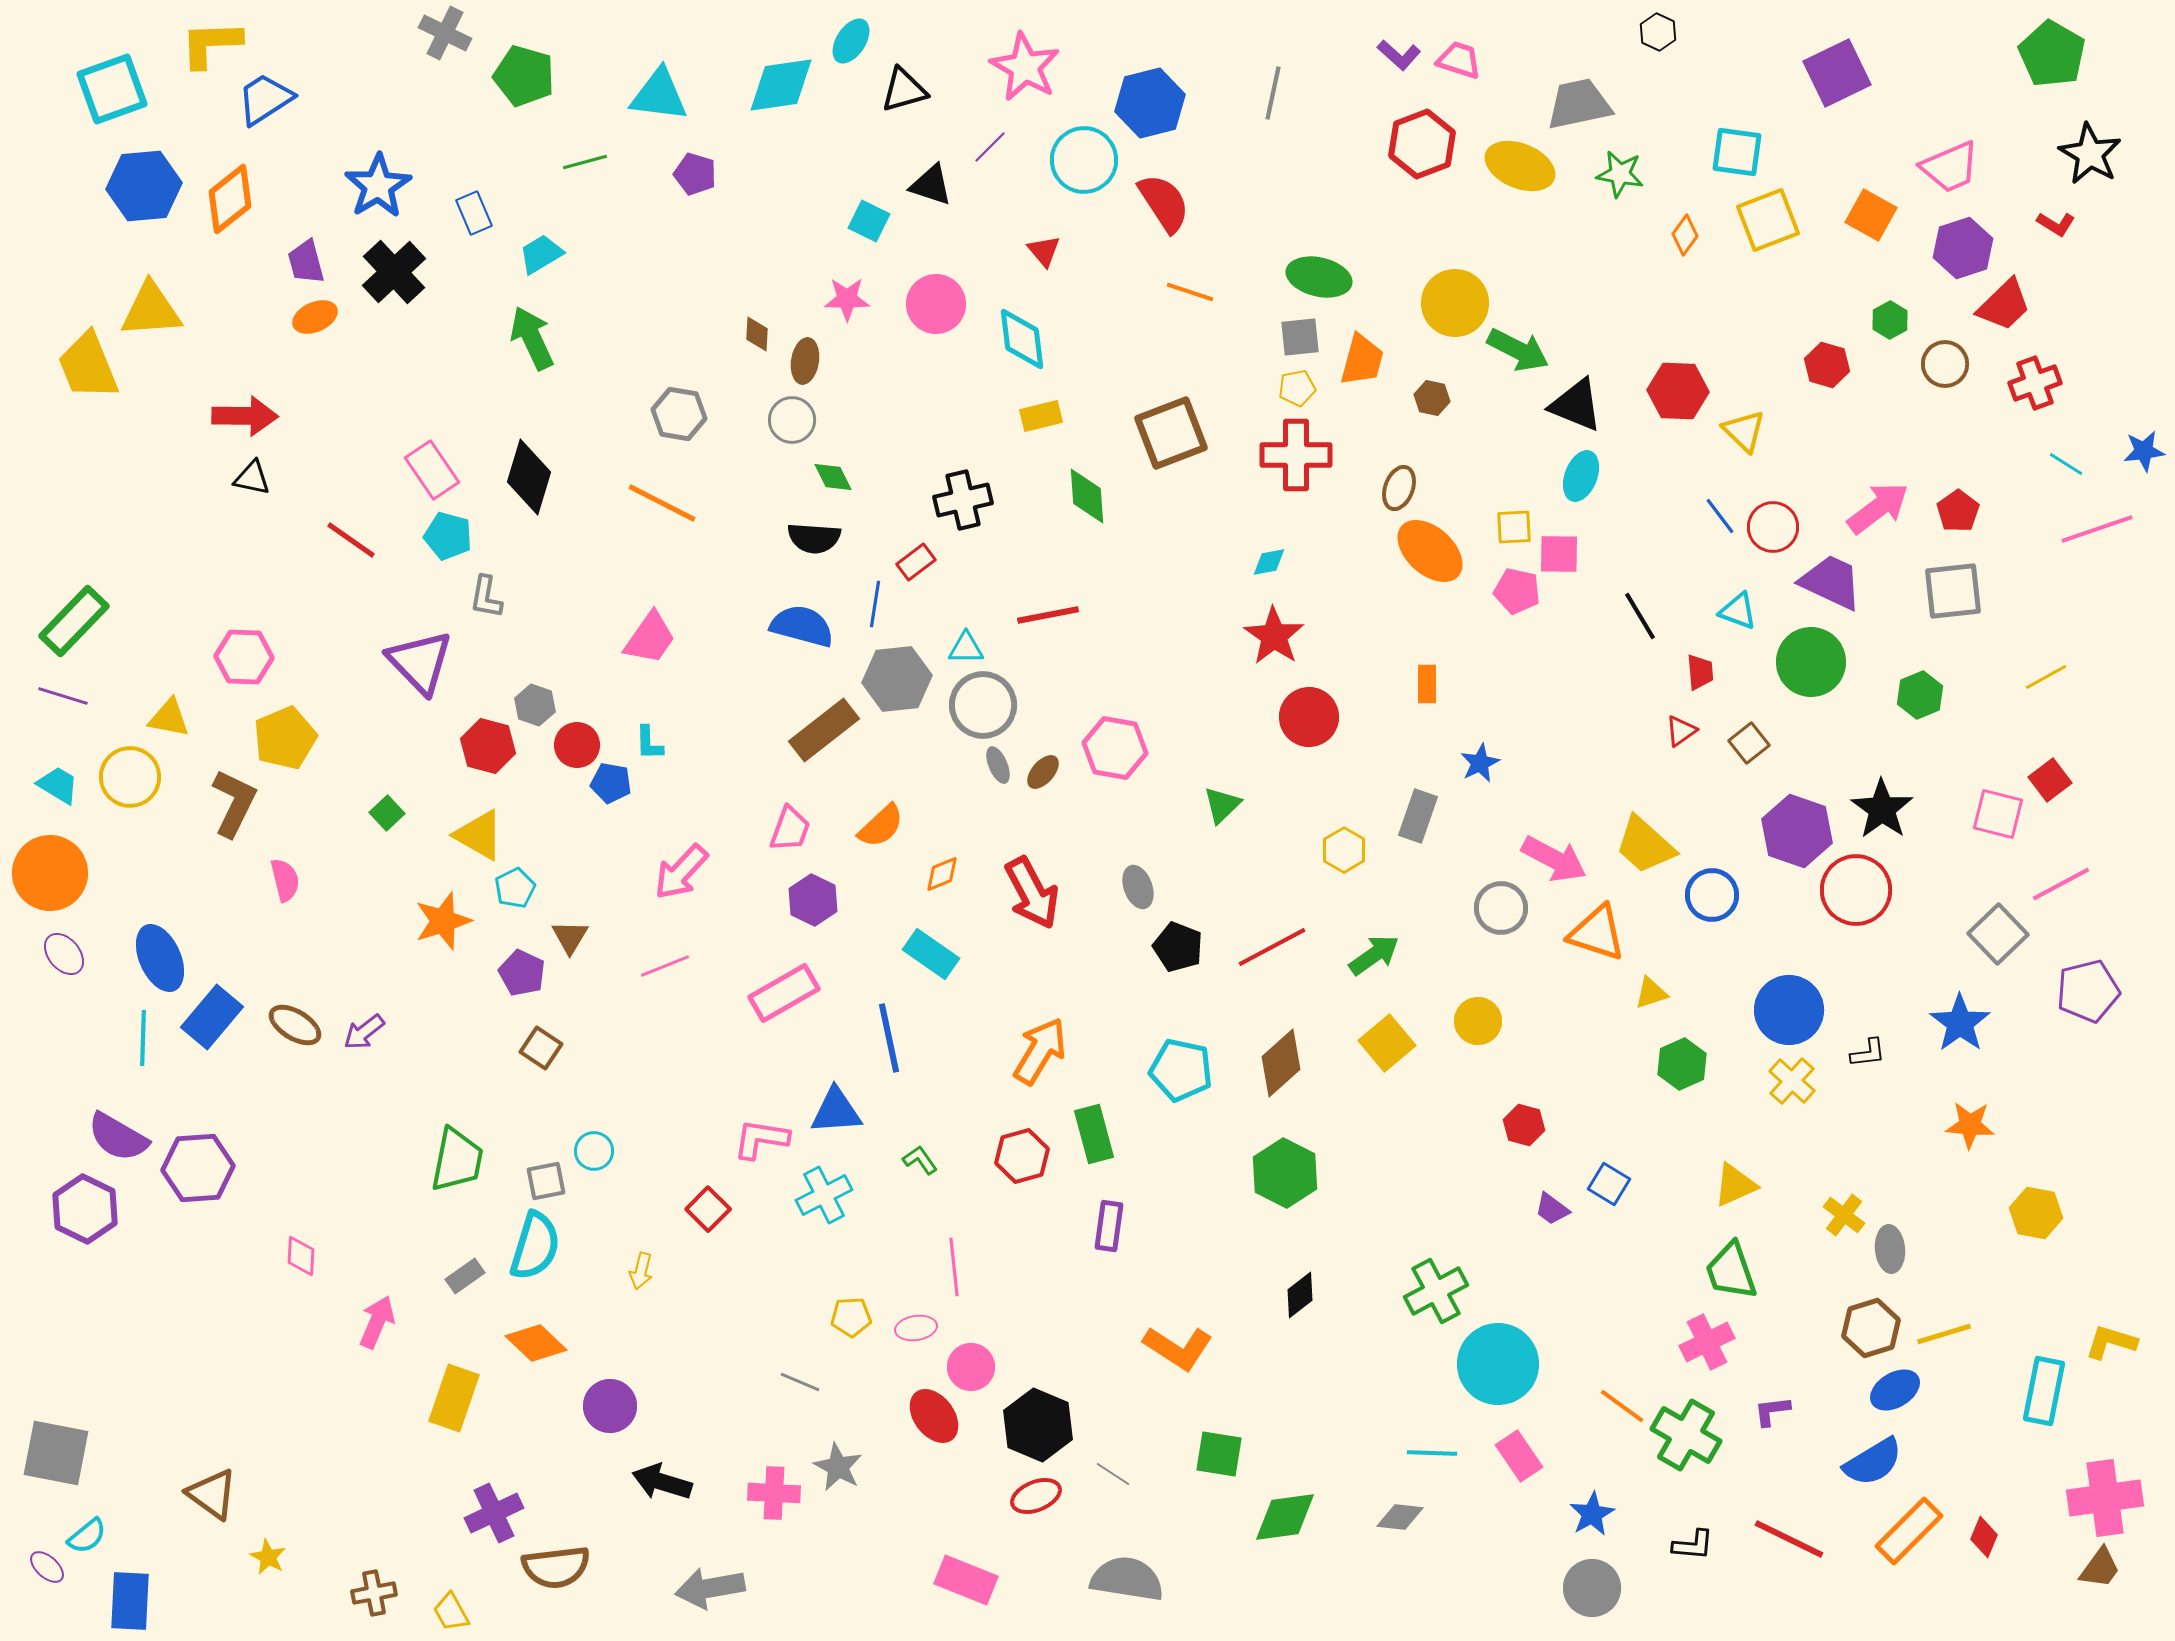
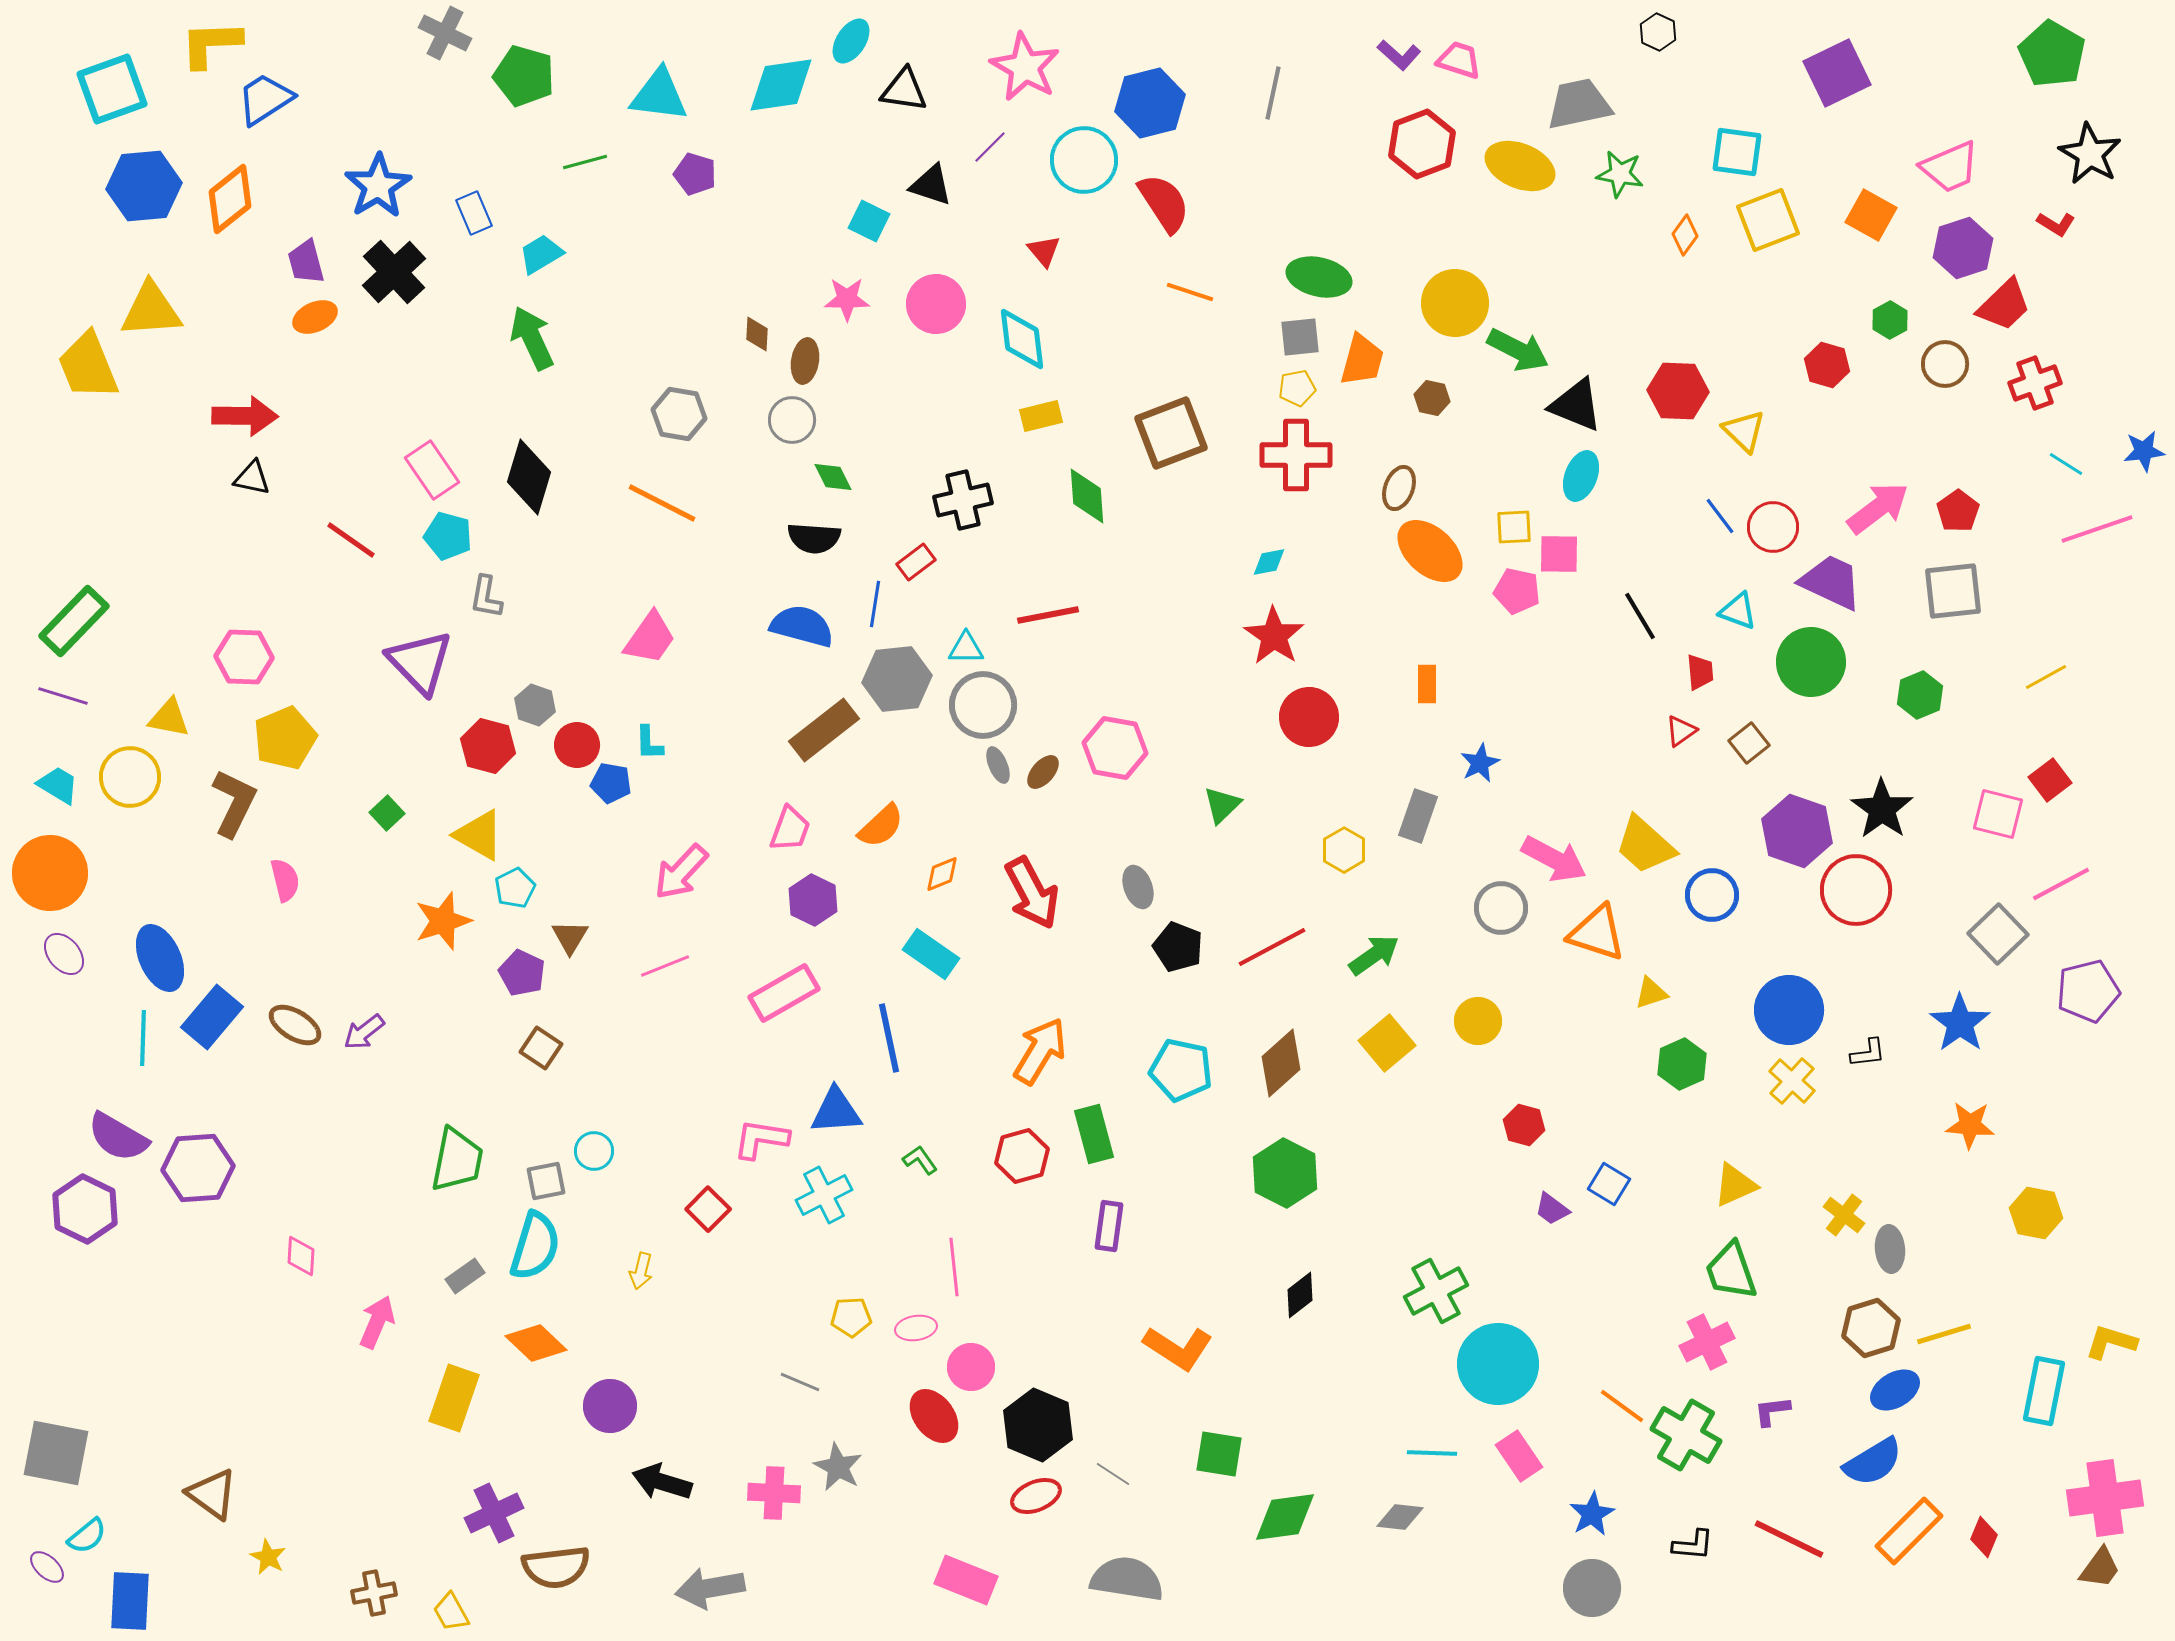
black triangle at (904, 90): rotated 24 degrees clockwise
